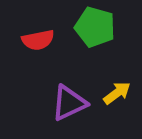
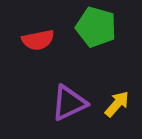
green pentagon: moved 1 px right
yellow arrow: moved 11 px down; rotated 12 degrees counterclockwise
